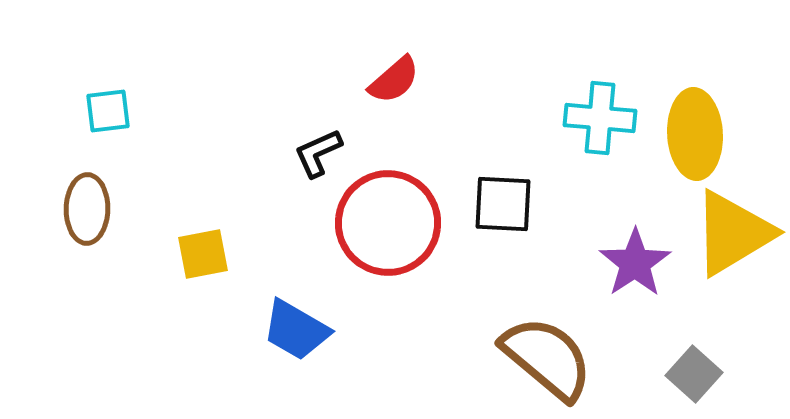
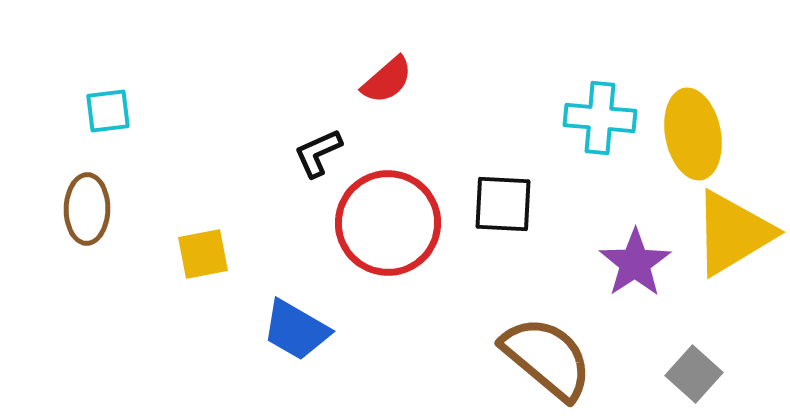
red semicircle: moved 7 px left
yellow ellipse: moved 2 px left; rotated 8 degrees counterclockwise
